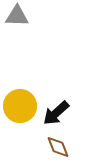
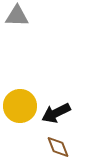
black arrow: rotated 16 degrees clockwise
